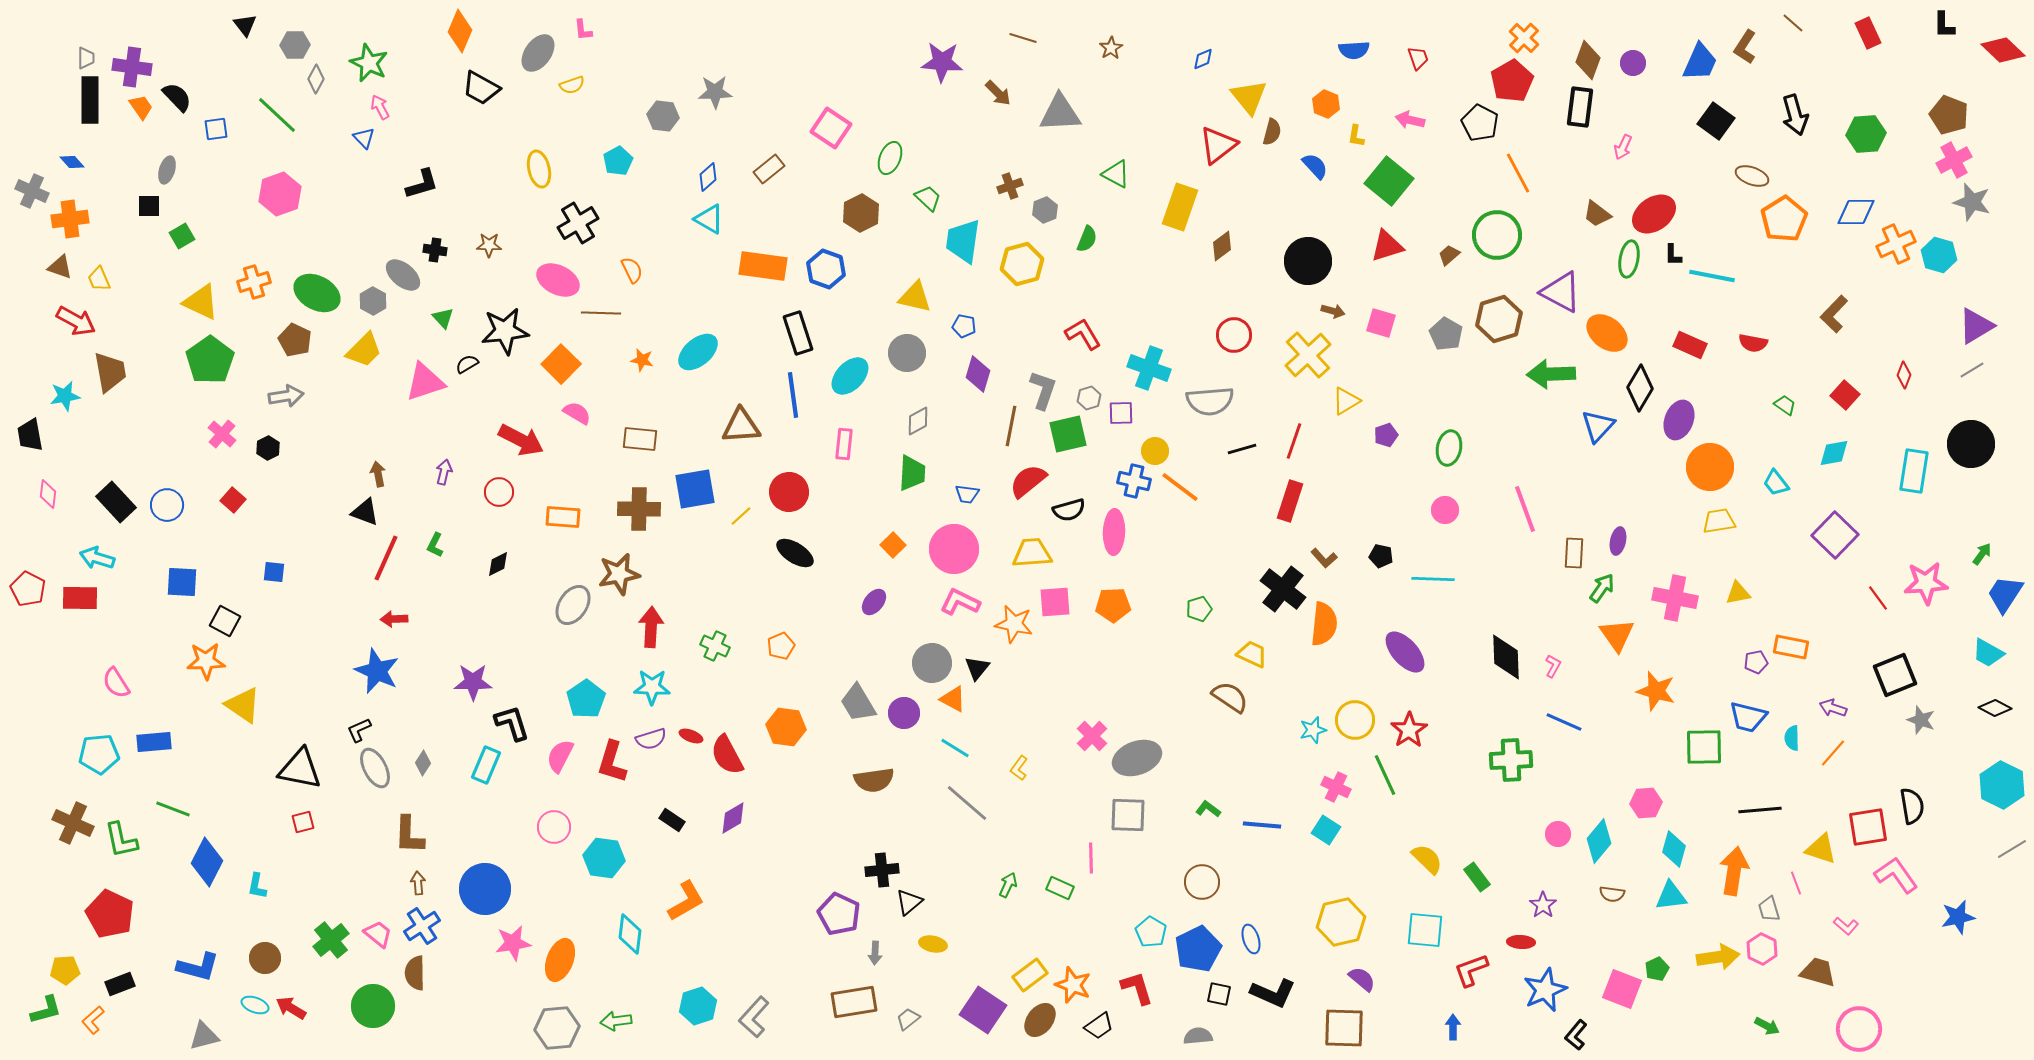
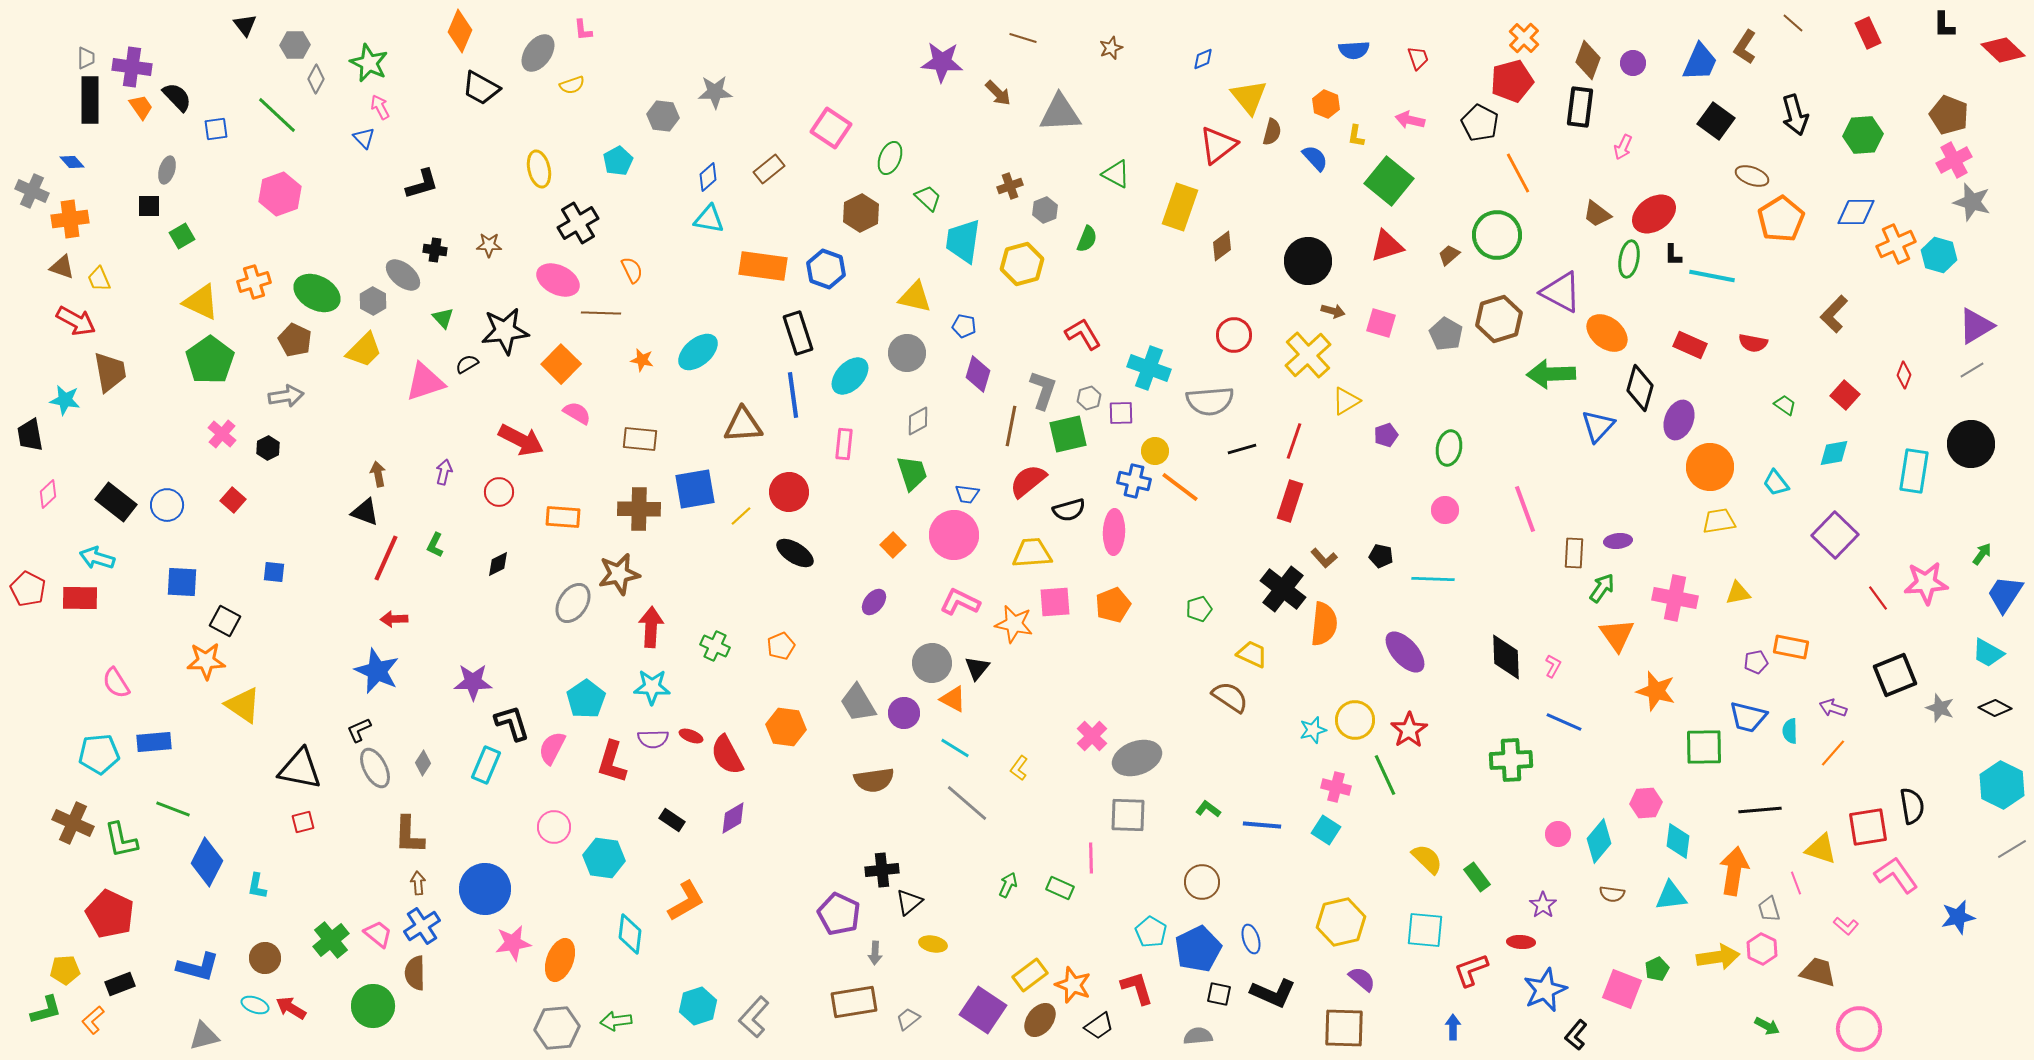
brown star at (1111, 48): rotated 10 degrees clockwise
red pentagon at (1512, 81): rotated 15 degrees clockwise
green hexagon at (1866, 134): moved 3 px left, 1 px down
blue semicircle at (1315, 166): moved 8 px up
cyan triangle at (709, 219): rotated 20 degrees counterclockwise
orange pentagon at (1784, 219): moved 3 px left
brown triangle at (60, 267): moved 2 px right
black diamond at (1640, 388): rotated 15 degrees counterclockwise
cyan star at (65, 396): moved 4 px down; rotated 20 degrees clockwise
brown triangle at (741, 426): moved 2 px right, 1 px up
green trapezoid at (912, 473): rotated 21 degrees counterclockwise
pink diamond at (48, 494): rotated 40 degrees clockwise
black rectangle at (116, 502): rotated 9 degrees counterclockwise
purple ellipse at (1618, 541): rotated 72 degrees clockwise
pink circle at (954, 549): moved 14 px up
gray ellipse at (573, 605): moved 2 px up
orange pentagon at (1113, 605): rotated 20 degrees counterclockwise
gray star at (1921, 720): moved 19 px right, 12 px up
cyan semicircle at (1792, 738): moved 2 px left, 7 px up
purple semicircle at (651, 739): moved 2 px right; rotated 16 degrees clockwise
pink semicircle at (560, 756): moved 8 px left, 8 px up
pink cross at (1336, 787): rotated 12 degrees counterclockwise
cyan diamond at (1674, 849): moved 4 px right, 8 px up; rotated 9 degrees counterclockwise
